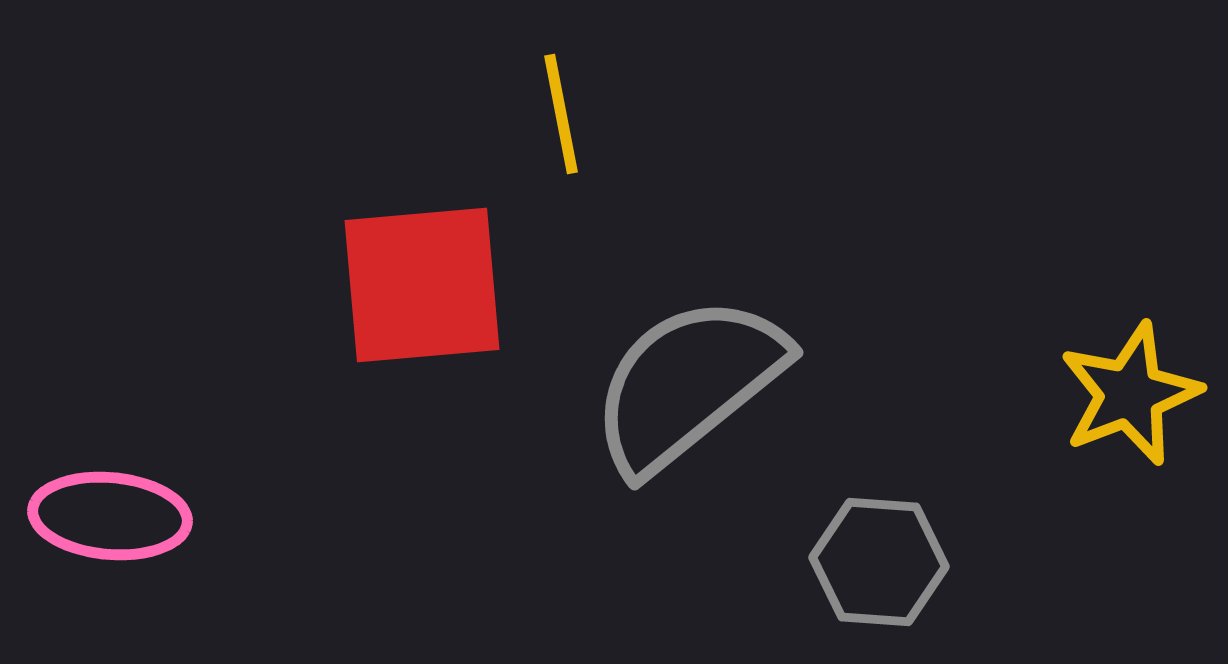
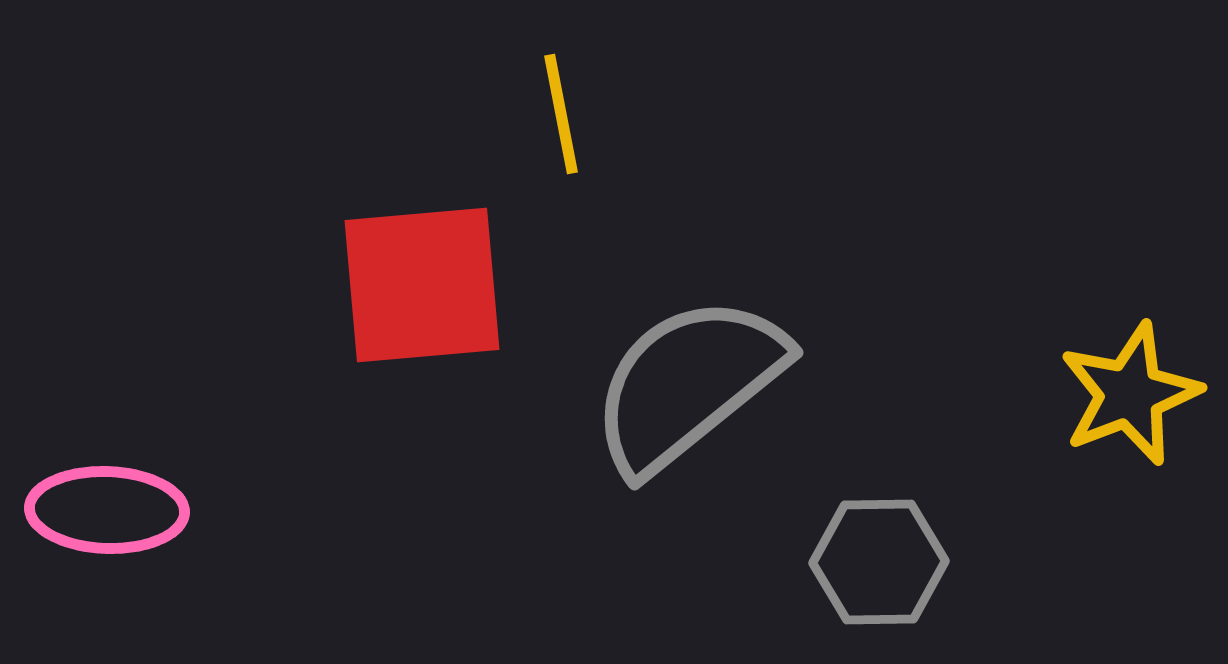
pink ellipse: moved 3 px left, 6 px up; rotated 3 degrees counterclockwise
gray hexagon: rotated 5 degrees counterclockwise
